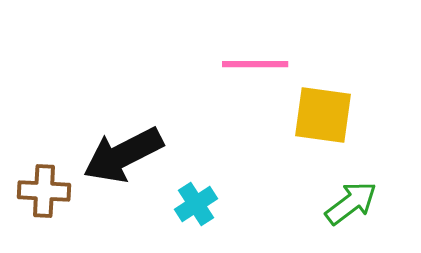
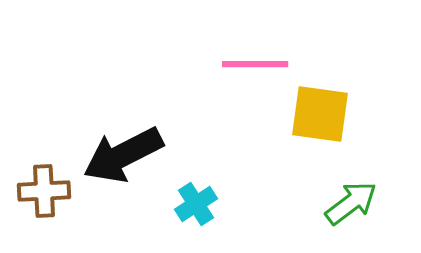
yellow square: moved 3 px left, 1 px up
brown cross: rotated 6 degrees counterclockwise
